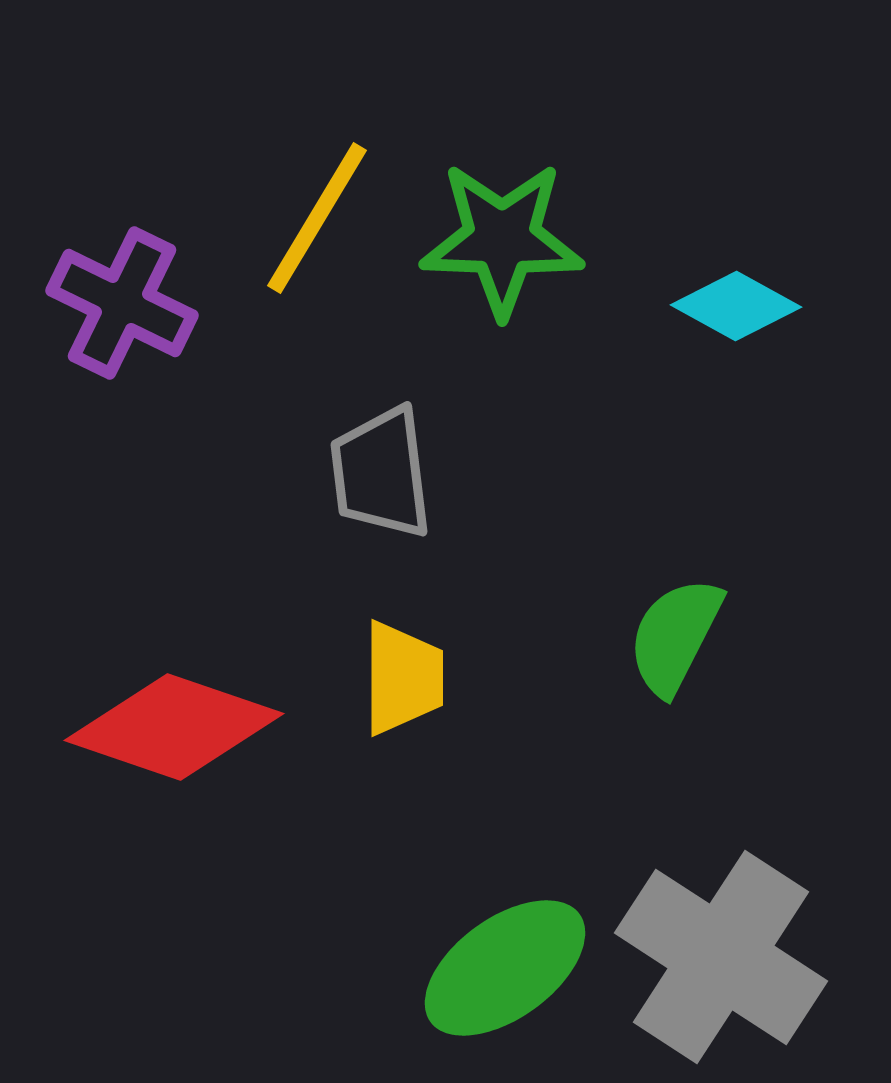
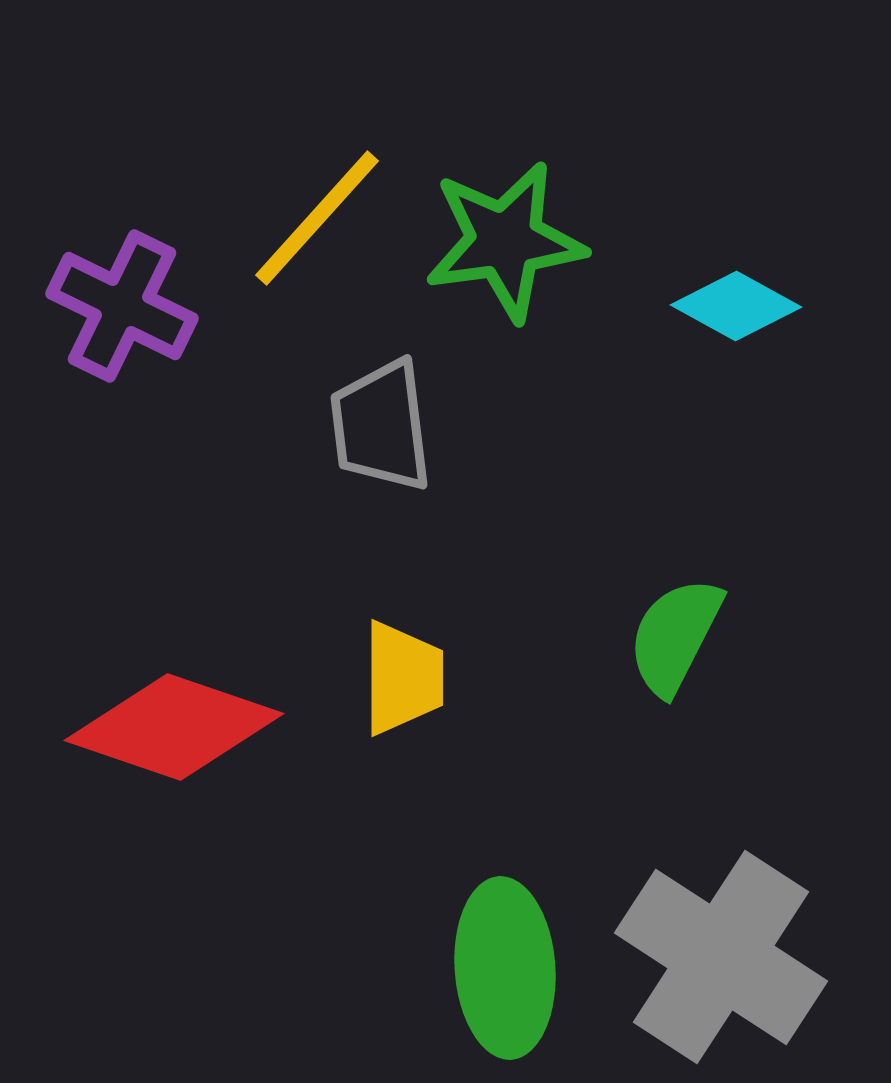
yellow line: rotated 11 degrees clockwise
green star: moved 3 px right, 2 px down; rotated 10 degrees counterclockwise
purple cross: moved 3 px down
gray trapezoid: moved 47 px up
green ellipse: rotated 58 degrees counterclockwise
